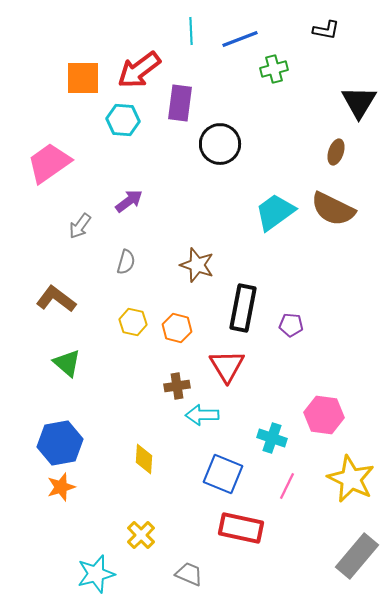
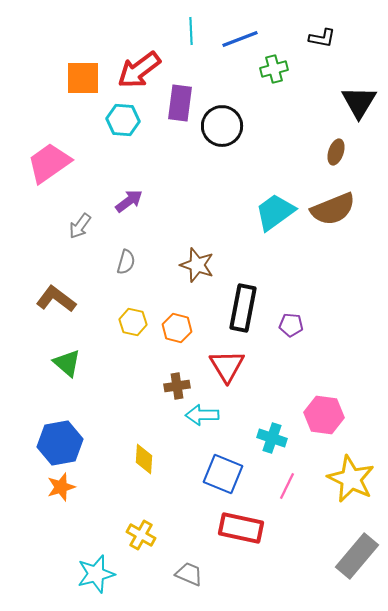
black L-shape: moved 4 px left, 8 px down
black circle: moved 2 px right, 18 px up
brown semicircle: rotated 48 degrees counterclockwise
yellow cross: rotated 16 degrees counterclockwise
